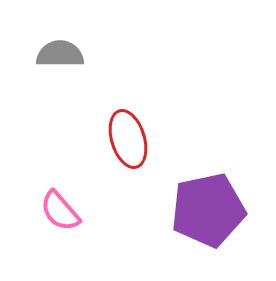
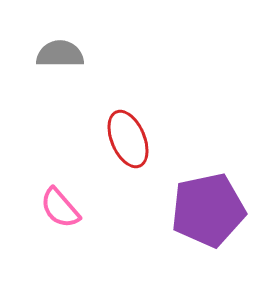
red ellipse: rotated 6 degrees counterclockwise
pink semicircle: moved 3 px up
